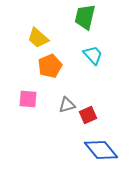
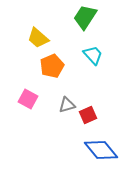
green trapezoid: rotated 20 degrees clockwise
orange pentagon: moved 2 px right
pink square: rotated 24 degrees clockwise
